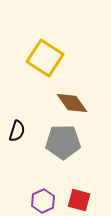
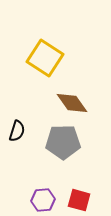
purple hexagon: moved 1 px up; rotated 20 degrees clockwise
